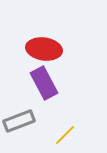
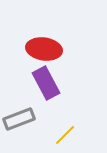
purple rectangle: moved 2 px right
gray rectangle: moved 2 px up
